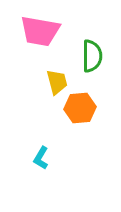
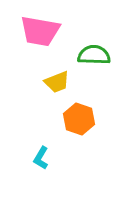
green semicircle: moved 2 px right, 1 px up; rotated 88 degrees counterclockwise
yellow trapezoid: rotated 84 degrees clockwise
orange hexagon: moved 1 px left, 11 px down; rotated 24 degrees clockwise
